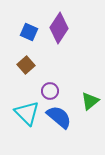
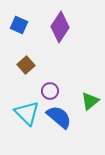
purple diamond: moved 1 px right, 1 px up
blue square: moved 10 px left, 7 px up
